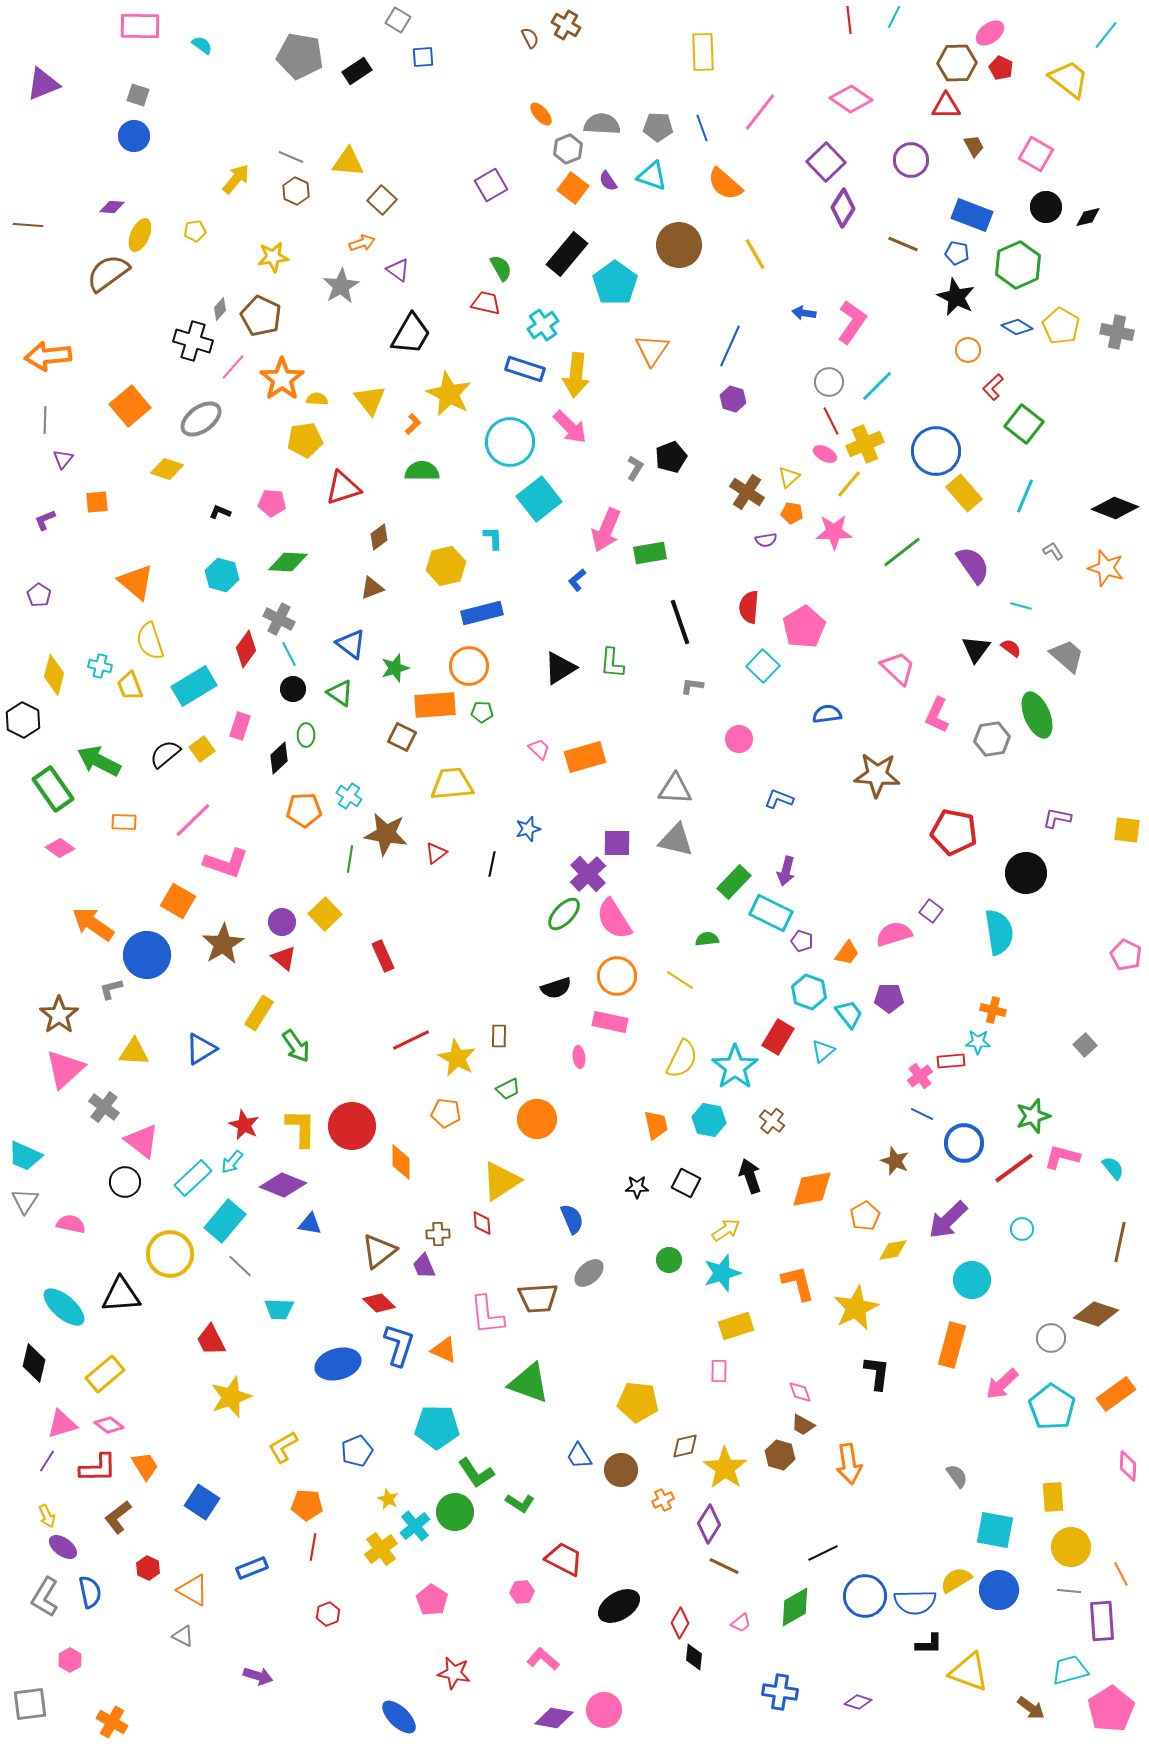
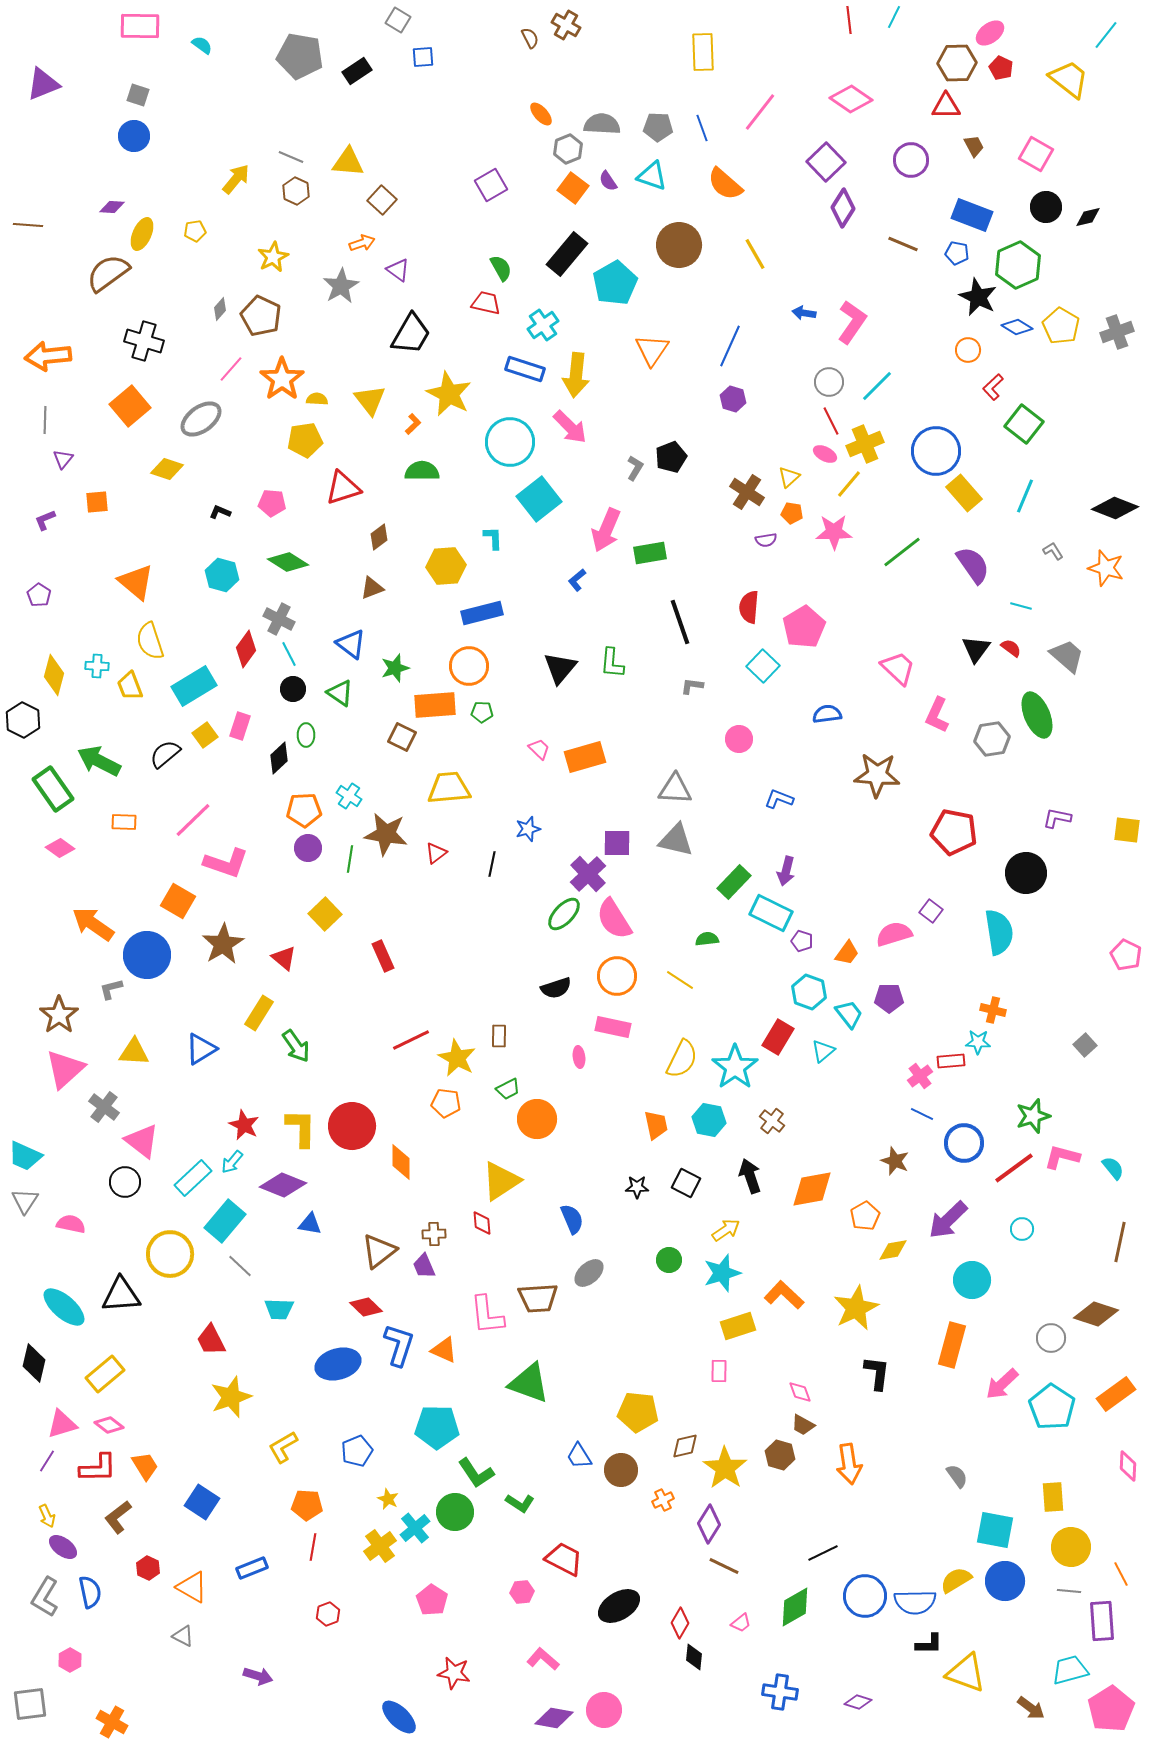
yellow ellipse at (140, 235): moved 2 px right, 1 px up
yellow star at (273, 257): rotated 20 degrees counterclockwise
cyan pentagon at (615, 283): rotated 6 degrees clockwise
black star at (956, 297): moved 22 px right
gray cross at (1117, 332): rotated 32 degrees counterclockwise
black cross at (193, 341): moved 49 px left
pink line at (233, 367): moved 2 px left, 2 px down
green diamond at (288, 562): rotated 30 degrees clockwise
yellow hexagon at (446, 566): rotated 9 degrees clockwise
cyan cross at (100, 666): moved 3 px left; rotated 10 degrees counterclockwise
black triangle at (560, 668): rotated 18 degrees counterclockwise
yellow square at (202, 749): moved 3 px right, 14 px up
yellow trapezoid at (452, 784): moved 3 px left, 4 px down
purple circle at (282, 922): moved 26 px right, 74 px up
pink rectangle at (610, 1022): moved 3 px right, 5 px down
orange pentagon at (446, 1113): moved 10 px up
brown cross at (438, 1234): moved 4 px left
orange L-shape at (798, 1283): moved 14 px left, 12 px down; rotated 33 degrees counterclockwise
red diamond at (379, 1303): moved 13 px left, 4 px down
yellow rectangle at (736, 1326): moved 2 px right
yellow pentagon at (638, 1402): moved 10 px down
cyan cross at (415, 1526): moved 2 px down
yellow cross at (381, 1549): moved 1 px left, 3 px up
orange triangle at (193, 1590): moved 1 px left, 3 px up
blue circle at (999, 1590): moved 6 px right, 9 px up
yellow triangle at (969, 1672): moved 3 px left, 1 px down
